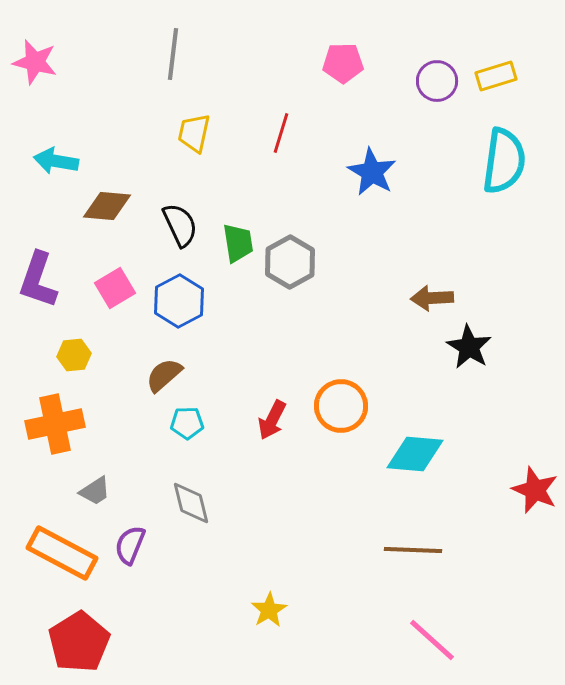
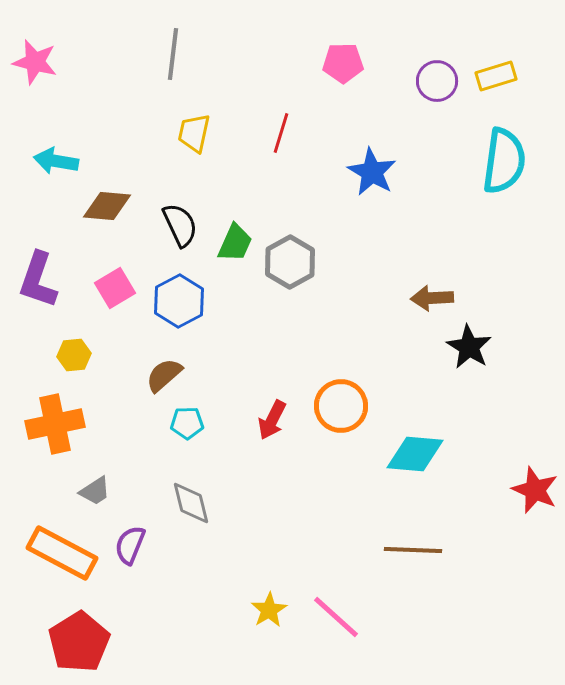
green trapezoid: moved 3 px left; rotated 33 degrees clockwise
pink line: moved 96 px left, 23 px up
